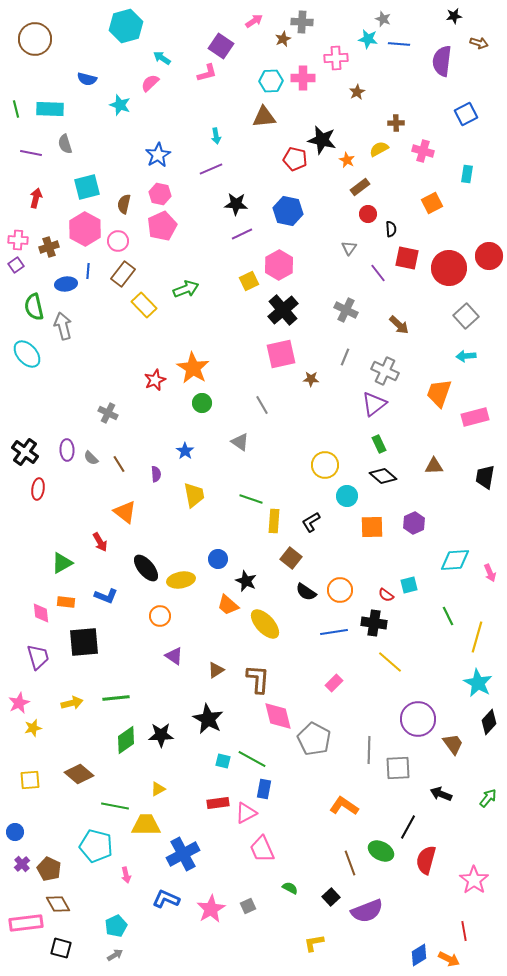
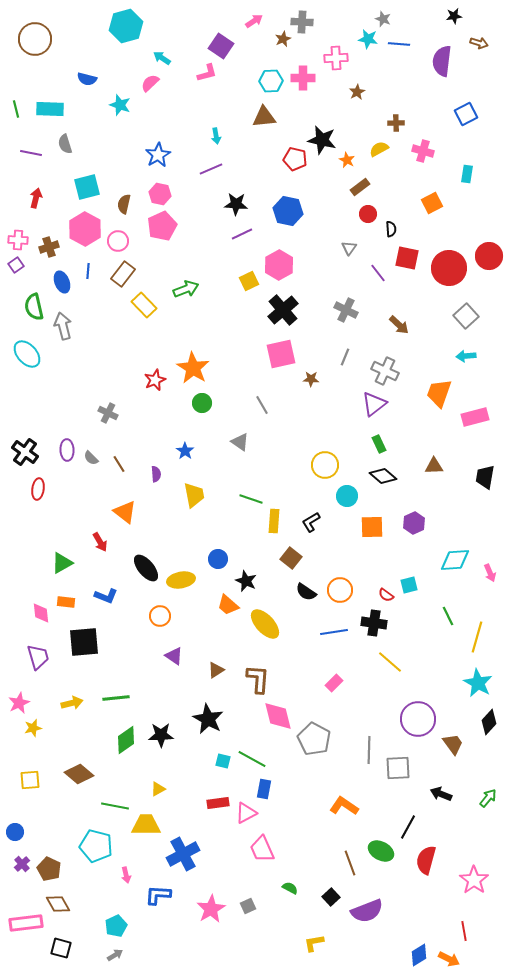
blue ellipse at (66, 284): moved 4 px left, 2 px up; rotated 75 degrees clockwise
blue L-shape at (166, 899): moved 8 px left, 4 px up; rotated 20 degrees counterclockwise
